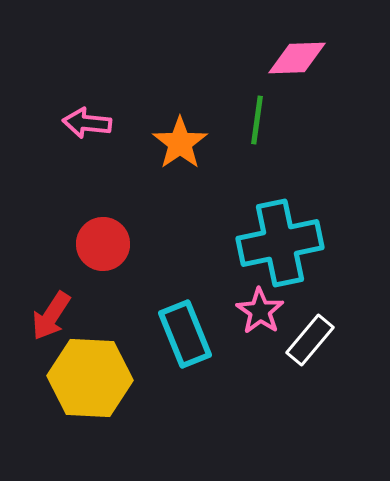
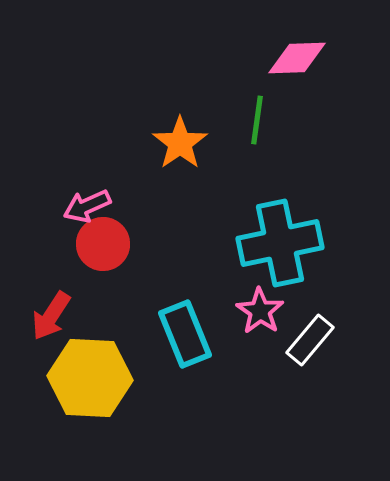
pink arrow: moved 83 px down; rotated 30 degrees counterclockwise
